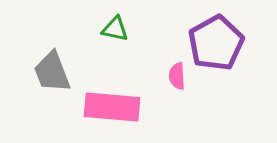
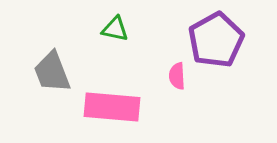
purple pentagon: moved 3 px up
